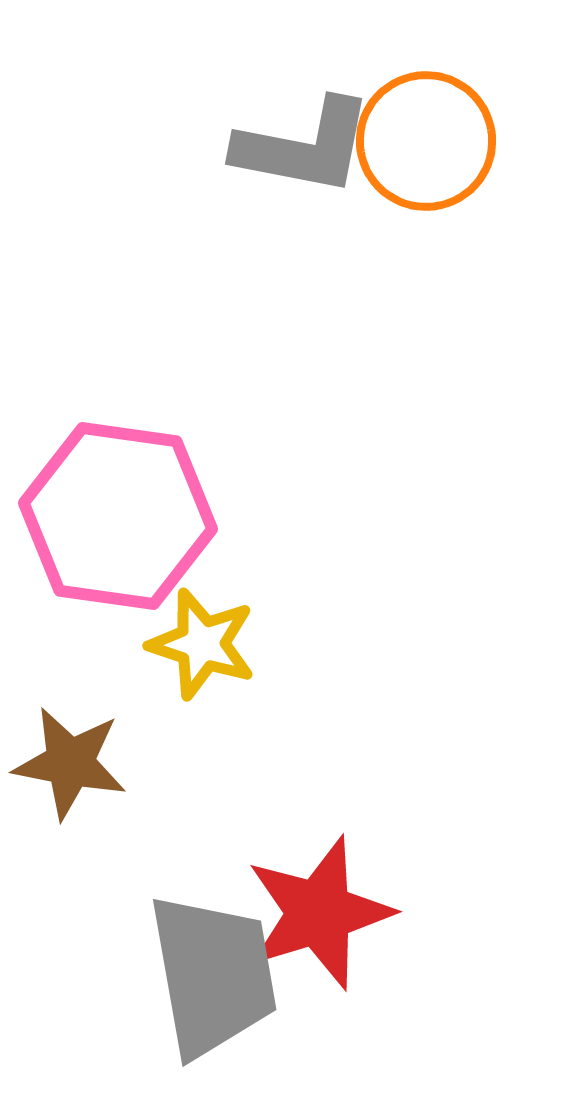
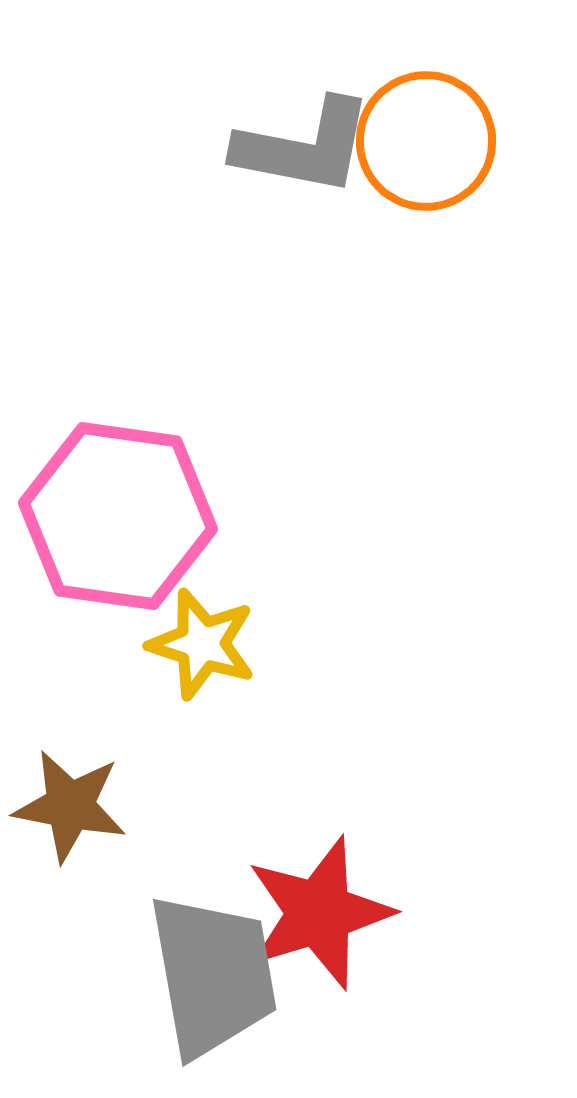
brown star: moved 43 px down
